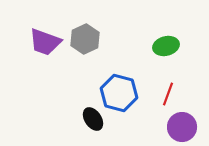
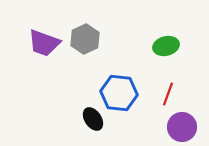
purple trapezoid: moved 1 px left, 1 px down
blue hexagon: rotated 9 degrees counterclockwise
